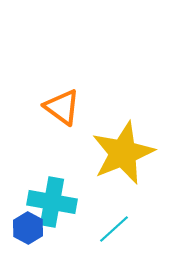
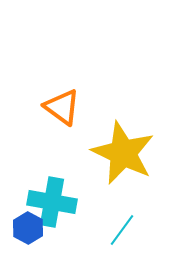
yellow star: rotated 24 degrees counterclockwise
cyan line: moved 8 px right, 1 px down; rotated 12 degrees counterclockwise
